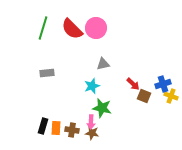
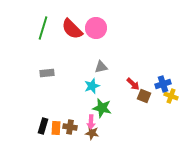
gray triangle: moved 2 px left, 3 px down
brown cross: moved 2 px left, 3 px up
